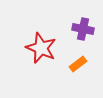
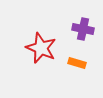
orange rectangle: moved 1 px left, 1 px up; rotated 54 degrees clockwise
